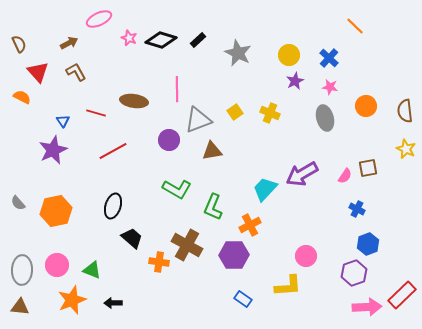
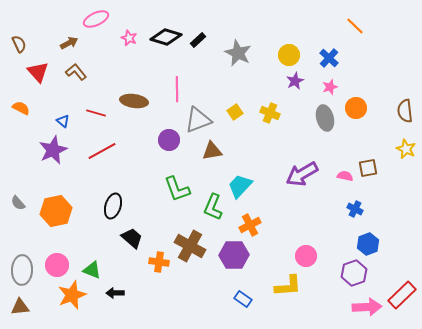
pink ellipse at (99, 19): moved 3 px left
black diamond at (161, 40): moved 5 px right, 3 px up
brown L-shape at (76, 72): rotated 10 degrees counterclockwise
pink star at (330, 87): rotated 28 degrees counterclockwise
orange semicircle at (22, 97): moved 1 px left, 11 px down
orange circle at (366, 106): moved 10 px left, 2 px down
blue triangle at (63, 121): rotated 16 degrees counterclockwise
red line at (113, 151): moved 11 px left
pink semicircle at (345, 176): rotated 112 degrees counterclockwise
green L-shape at (177, 189): rotated 40 degrees clockwise
cyan trapezoid at (265, 189): moved 25 px left, 3 px up
blue cross at (357, 209): moved 2 px left
brown cross at (187, 245): moved 3 px right, 1 px down
orange star at (72, 300): moved 5 px up
black arrow at (113, 303): moved 2 px right, 10 px up
brown triangle at (20, 307): rotated 12 degrees counterclockwise
